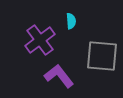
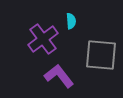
purple cross: moved 3 px right, 1 px up
gray square: moved 1 px left, 1 px up
